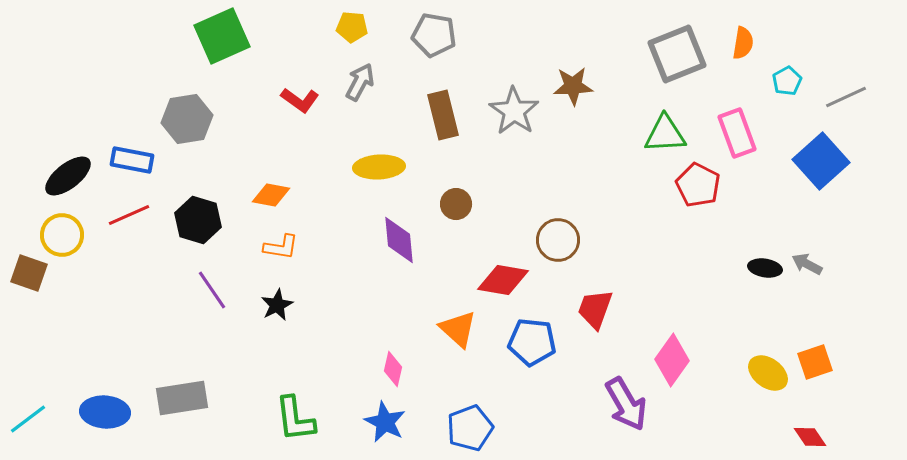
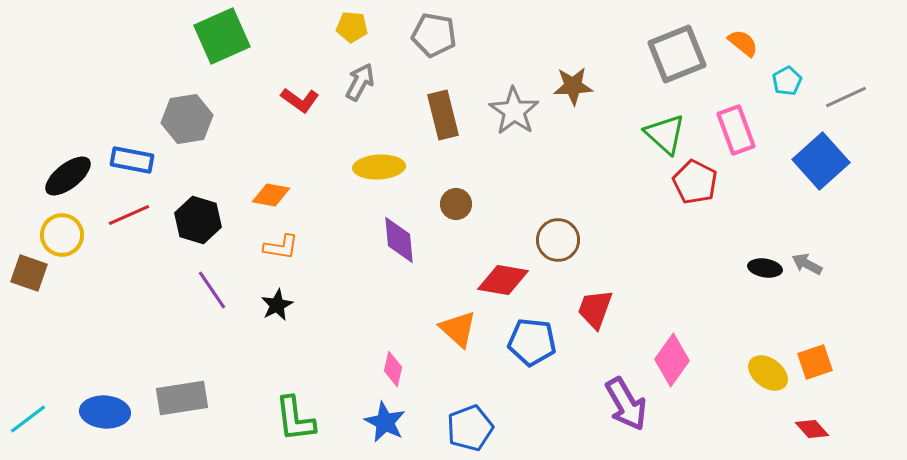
orange semicircle at (743, 43): rotated 60 degrees counterclockwise
pink rectangle at (737, 133): moved 1 px left, 3 px up
green triangle at (665, 134): rotated 45 degrees clockwise
red pentagon at (698, 185): moved 3 px left, 3 px up
red diamond at (810, 437): moved 2 px right, 8 px up; rotated 8 degrees counterclockwise
